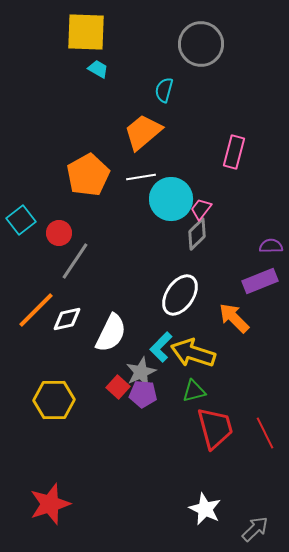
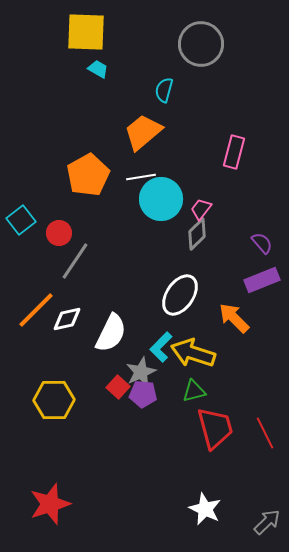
cyan circle: moved 10 px left
purple semicircle: moved 9 px left, 3 px up; rotated 50 degrees clockwise
purple rectangle: moved 2 px right, 1 px up
gray arrow: moved 12 px right, 7 px up
